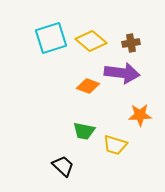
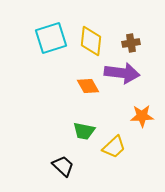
yellow diamond: rotated 56 degrees clockwise
orange diamond: rotated 40 degrees clockwise
orange star: moved 2 px right, 1 px down
yellow trapezoid: moved 1 px left, 2 px down; rotated 60 degrees counterclockwise
